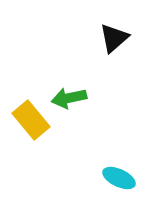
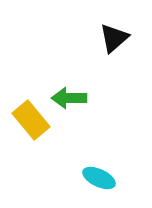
green arrow: rotated 12 degrees clockwise
cyan ellipse: moved 20 px left
